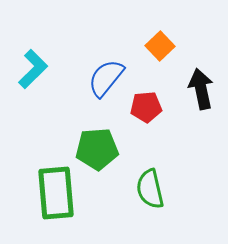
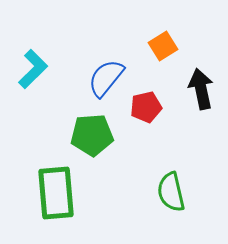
orange square: moved 3 px right; rotated 12 degrees clockwise
red pentagon: rotated 8 degrees counterclockwise
green pentagon: moved 5 px left, 14 px up
green semicircle: moved 21 px right, 3 px down
